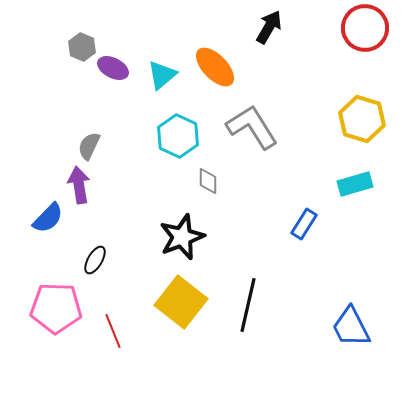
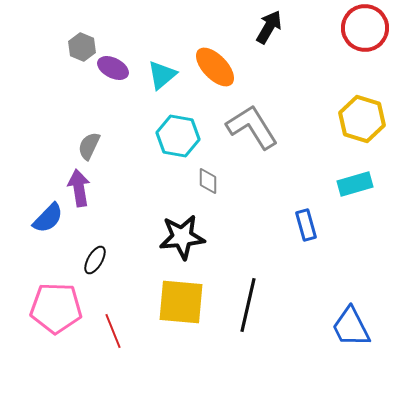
cyan hexagon: rotated 15 degrees counterclockwise
purple arrow: moved 3 px down
blue rectangle: moved 2 px right, 1 px down; rotated 48 degrees counterclockwise
black star: rotated 15 degrees clockwise
yellow square: rotated 33 degrees counterclockwise
